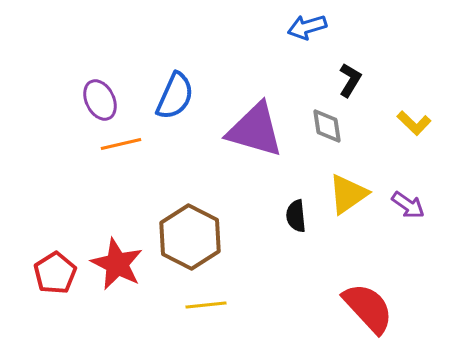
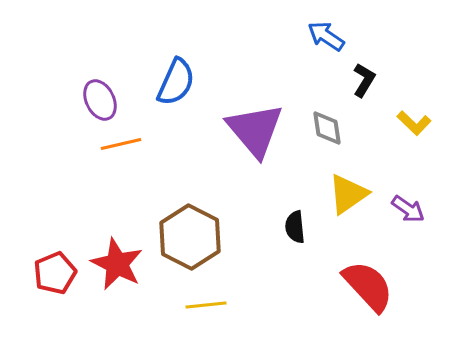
blue arrow: moved 19 px right, 9 px down; rotated 51 degrees clockwise
black L-shape: moved 14 px right
blue semicircle: moved 1 px right, 14 px up
gray diamond: moved 2 px down
purple triangle: rotated 34 degrees clockwise
purple arrow: moved 4 px down
black semicircle: moved 1 px left, 11 px down
red pentagon: rotated 9 degrees clockwise
red semicircle: moved 22 px up
